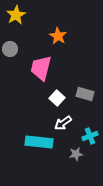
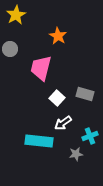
cyan rectangle: moved 1 px up
